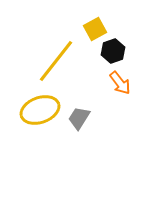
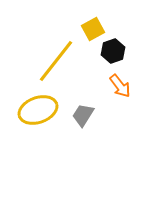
yellow square: moved 2 px left
orange arrow: moved 3 px down
yellow ellipse: moved 2 px left
gray trapezoid: moved 4 px right, 3 px up
